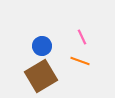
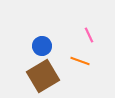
pink line: moved 7 px right, 2 px up
brown square: moved 2 px right
